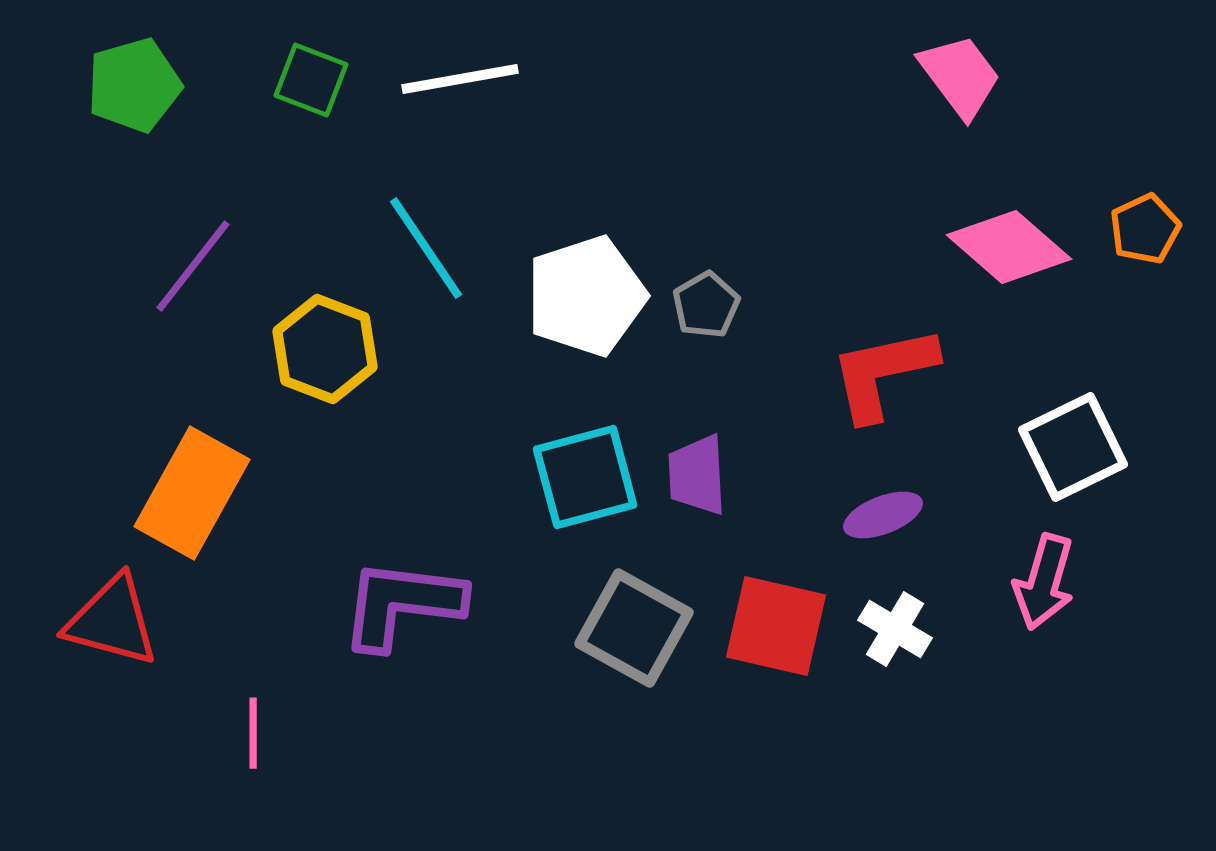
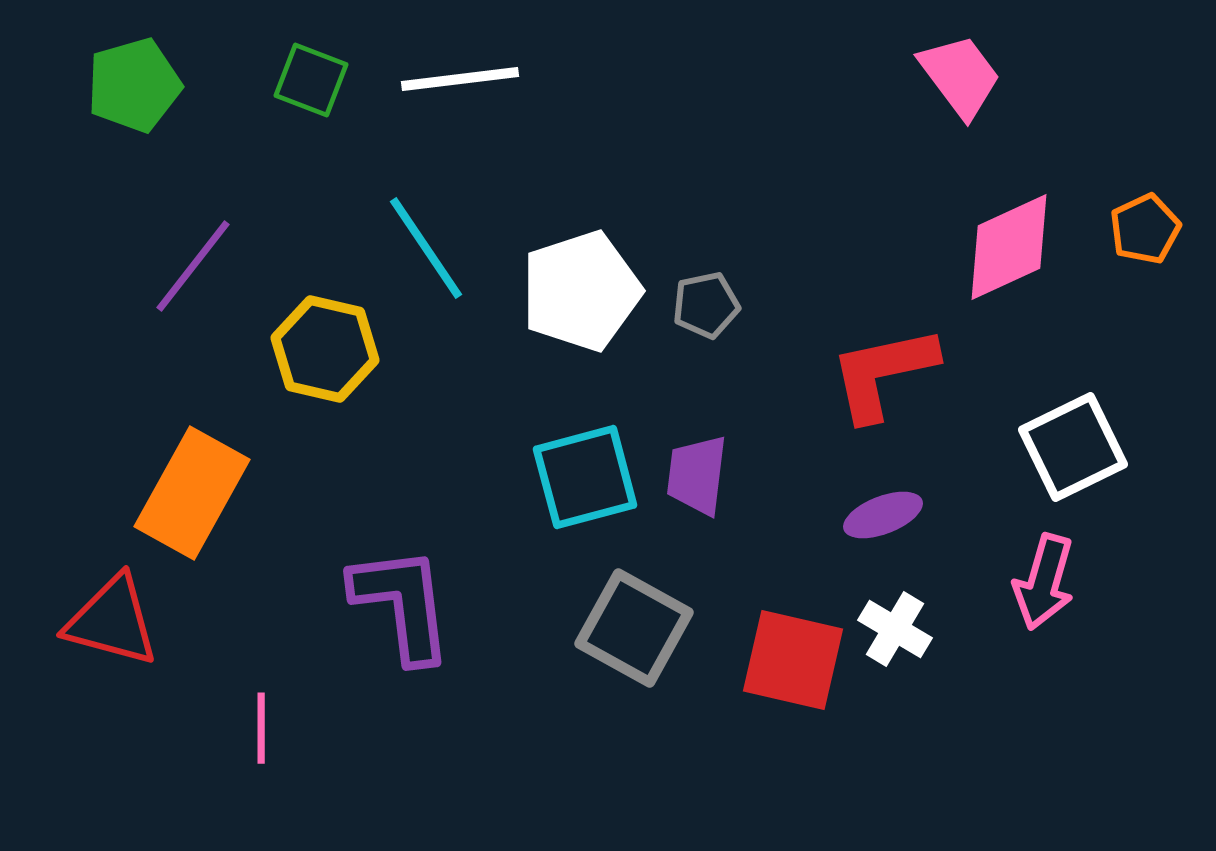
white line: rotated 3 degrees clockwise
pink diamond: rotated 66 degrees counterclockwise
white pentagon: moved 5 px left, 5 px up
gray pentagon: rotated 18 degrees clockwise
yellow hexagon: rotated 8 degrees counterclockwise
purple trapezoid: rotated 10 degrees clockwise
purple L-shape: rotated 76 degrees clockwise
red square: moved 17 px right, 34 px down
pink line: moved 8 px right, 5 px up
